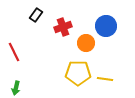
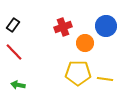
black rectangle: moved 23 px left, 10 px down
orange circle: moved 1 px left
red line: rotated 18 degrees counterclockwise
green arrow: moved 2 px right, 3 px up; rotated 88 degrees clockwise
